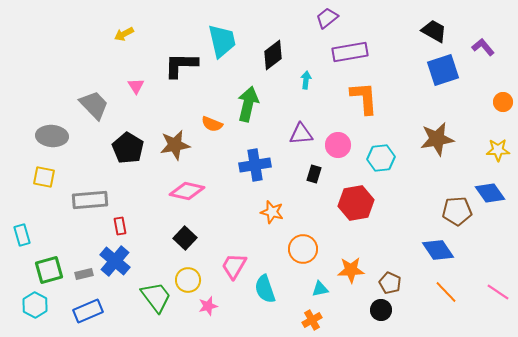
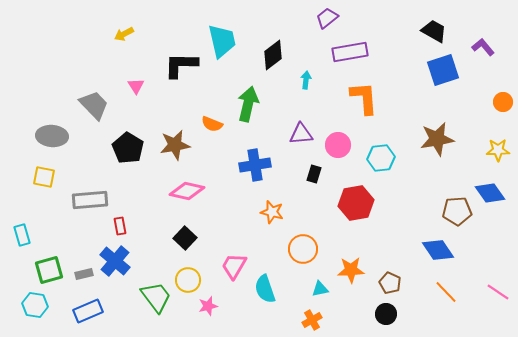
cyan hexagon at (35, 305): rotated 20 degrees counterclockwise
black circle at (381, 310): moved 5 px right, 4 px down
